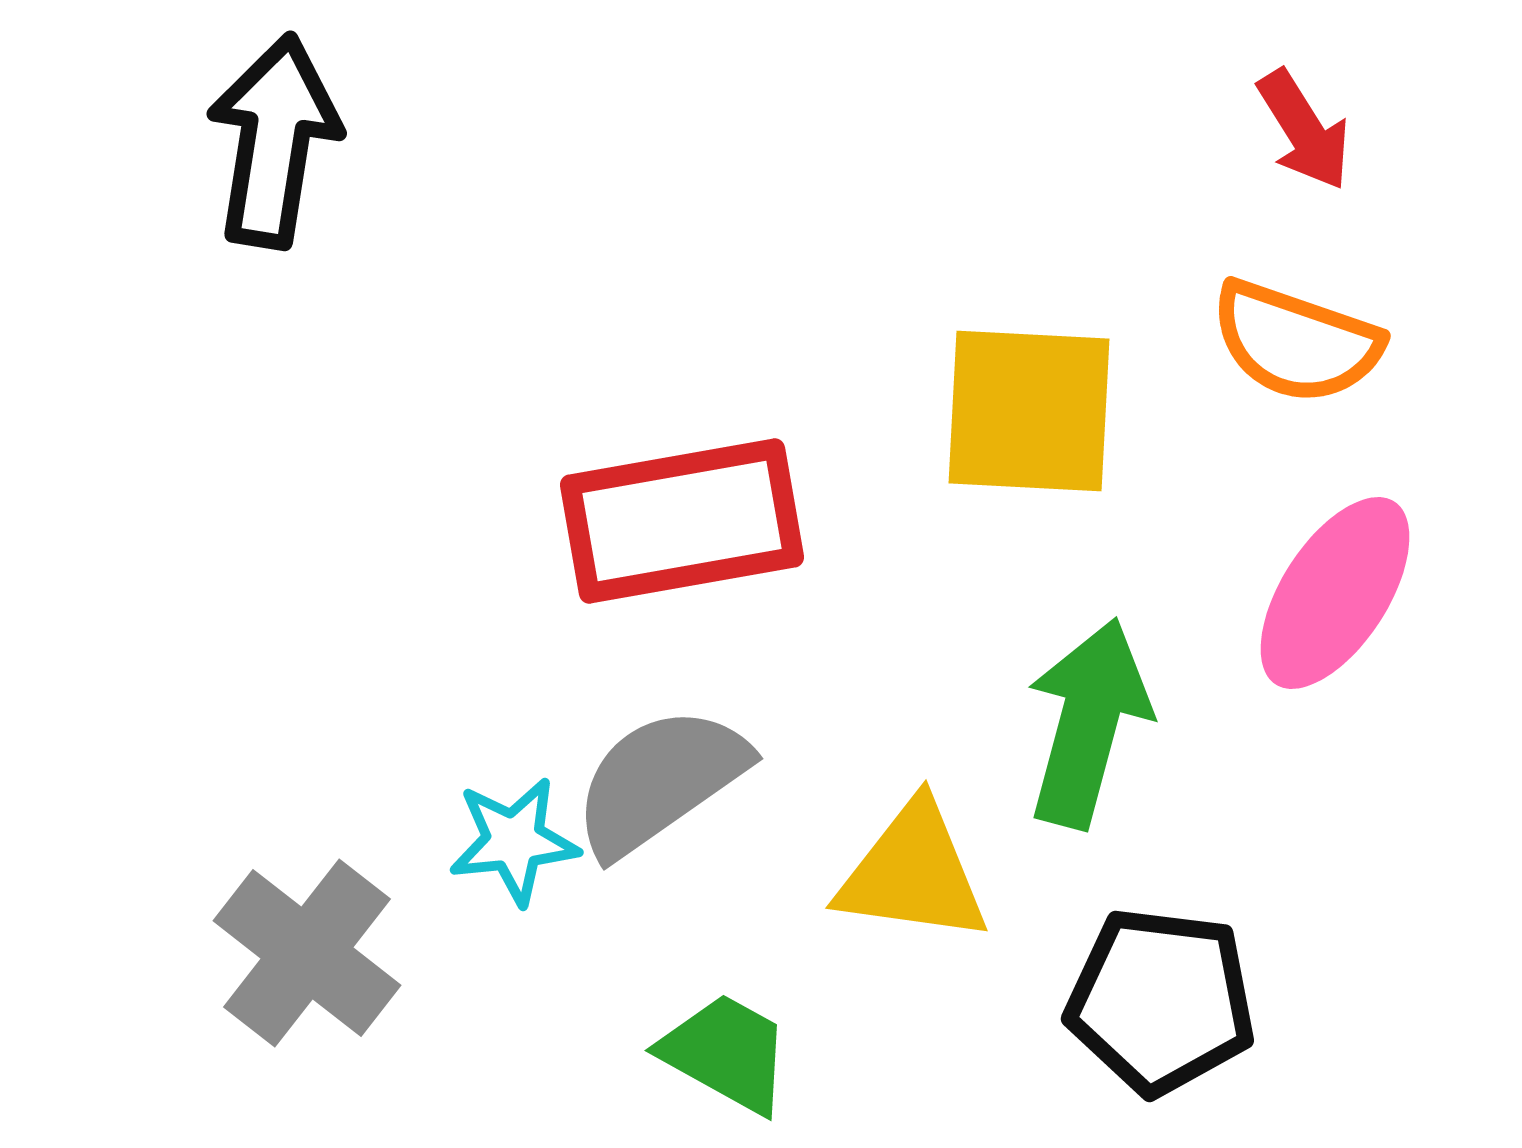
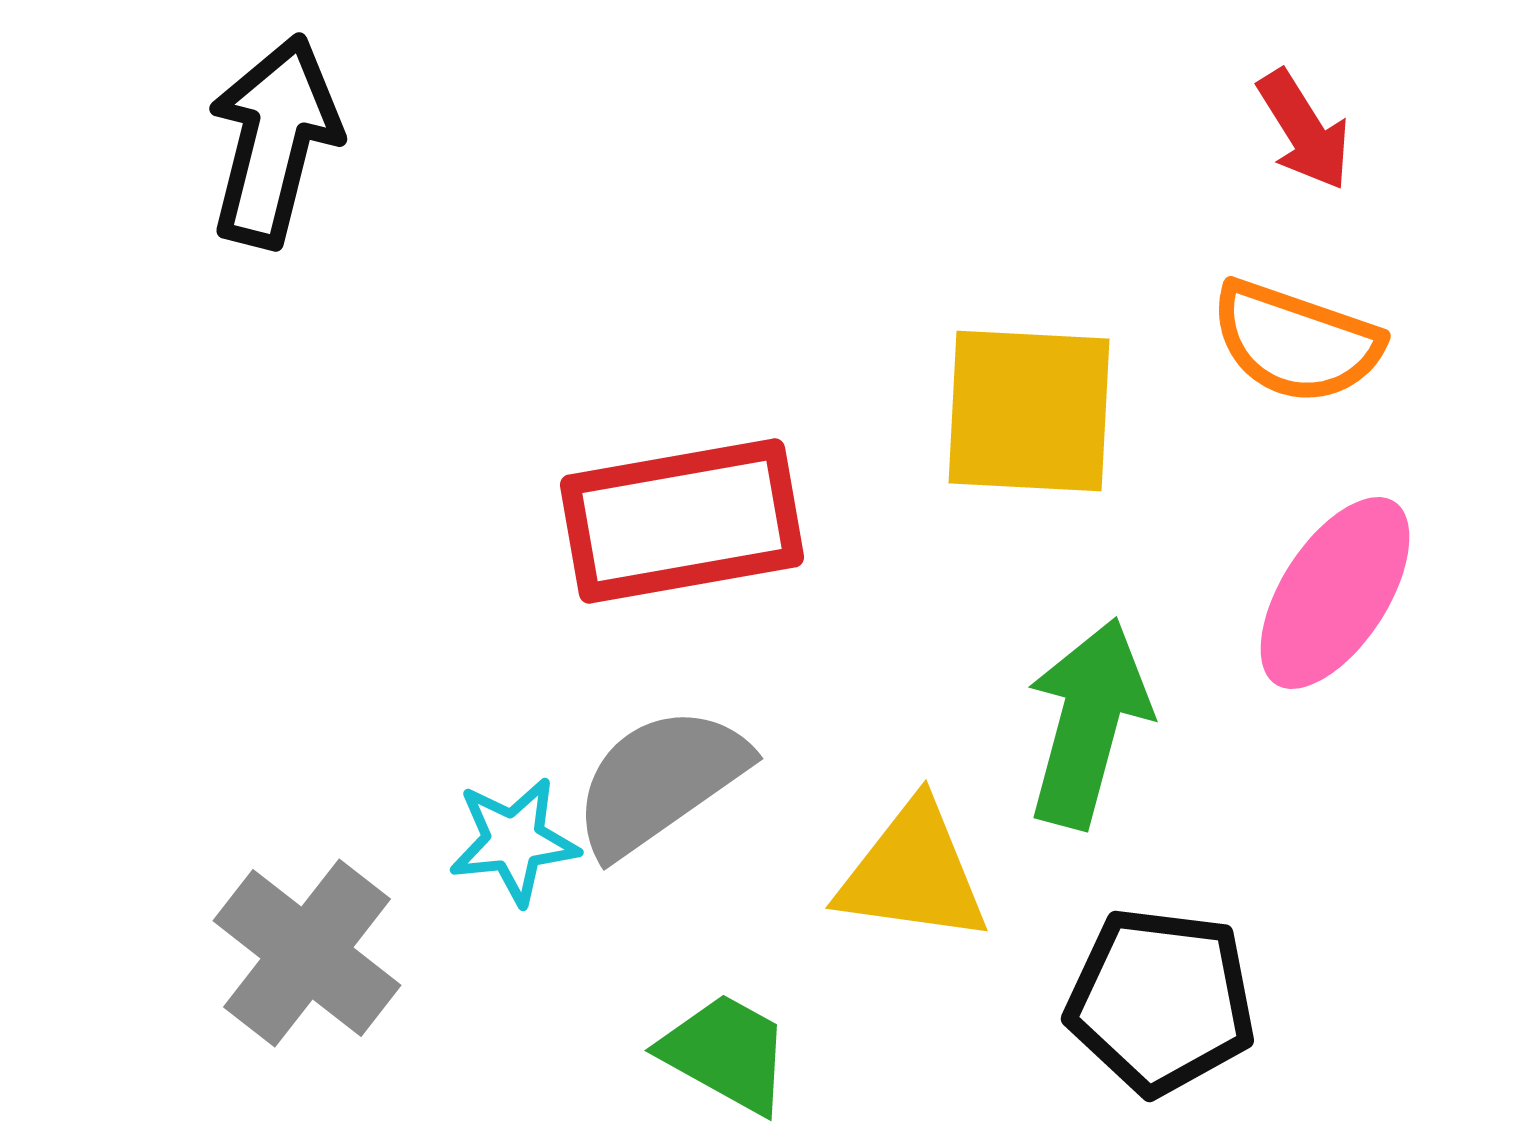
black arrow: rotated 5 degrees clockwise
